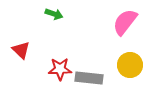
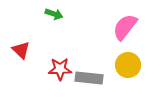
pink semicircle: moved 5 px down
yellow circle: moved 2 px left
